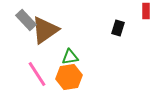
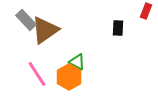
red rectangle: rotated 21 degrees clockwise
black rectangle: rotated 14 degrees counterclockwise
green triangle: moved 7 px right, 5 px down; rotated 36 degrees clockwise
orange hexagon: rotated 20 degrees counterclockwise
